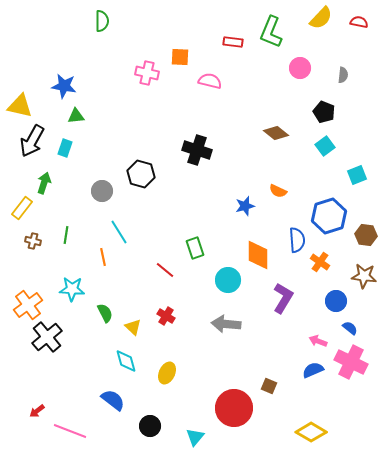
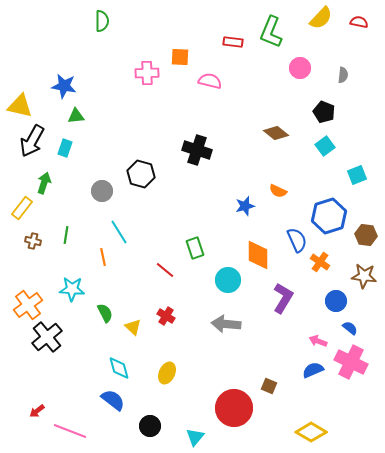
pink cross at (147, 73): rotated 15 degrees counterclockwise
blue semicircle at (297, 240): rotated 20 degrees counterclockwise
cyan diamond at (126, 361): moved 7 px left, 7 px down
